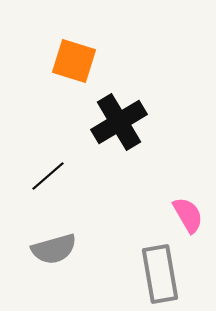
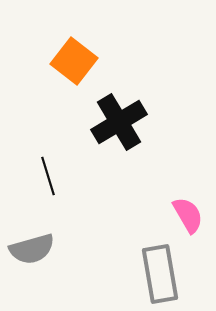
orange square: rotated 21 degrees clockwise
black line: rotated 66 degrees counterclockwise
gray semicircle: moved 22 px left
